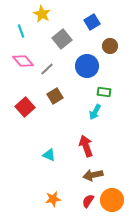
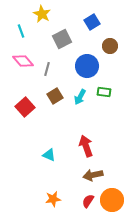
gray square: rotated 12 degrees clockwise
gray line: rotated 32 degrees counterclockwise
cyan arrow: moved 15 px left, 15 px up
